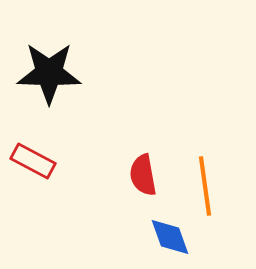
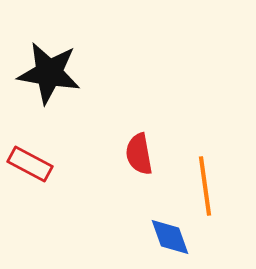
black star: rotated 8 degrees clockwise
red rectangle: moved 3 px left, 3 px down
red semicircle: moved 4 px left, 21 px up
